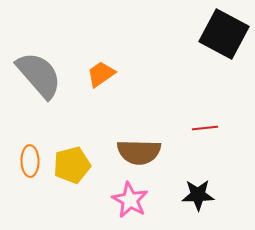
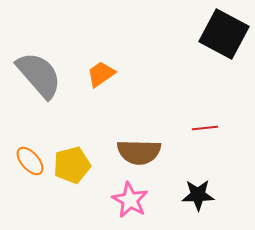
orange ellipse: rotated 40 degrees counterclockwise
